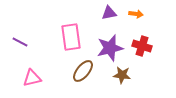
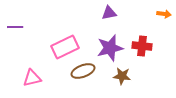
orange arrow: moved 28 px right
pink rectangle: moved 6 px left, 10 px down; rotated 72 degrees clockwise
purple line: moved 5 px left, 15 px up; rotated 28 degrees counterclockwise
red cross: rotated 12 degrees counterclockwise
brown ellipse: rotated 30 degrees clockwise
brown star: moved 1 px down
